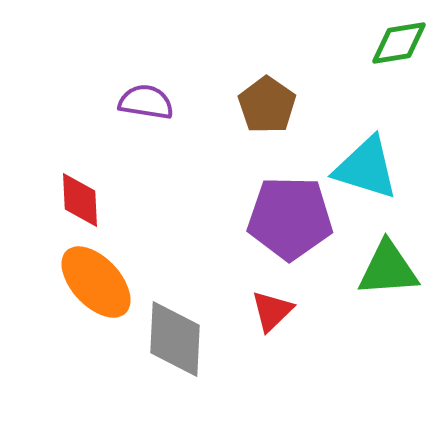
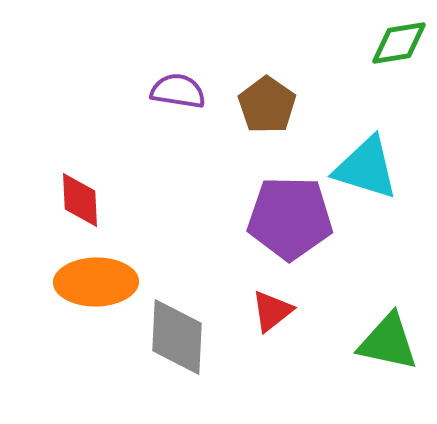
purple semicircle: moved 32 px right, 11 px up
green triangle: moved 73 px down; rotated 16 degrees clockwise
orange ellipse: rotated 48 degrees counterclockwise
red triangle: rotated 6 degrees clockwise
gray diamond: moved 2 px right, 2 px up
